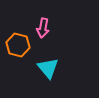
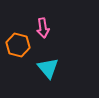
pink arrow: rotated 18 degrees counterclockwise
